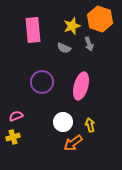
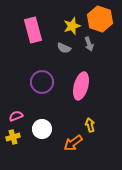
pink rectangle: rotated 10 degrees counterclockwise
white circle: moved 21 px left, 7 px down
